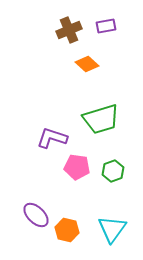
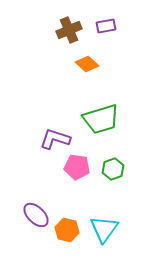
purple L-shape: moved 3 px right, 1 px down
green hexagon: moved 2 px up
cyan triangle: moved 8 px left
